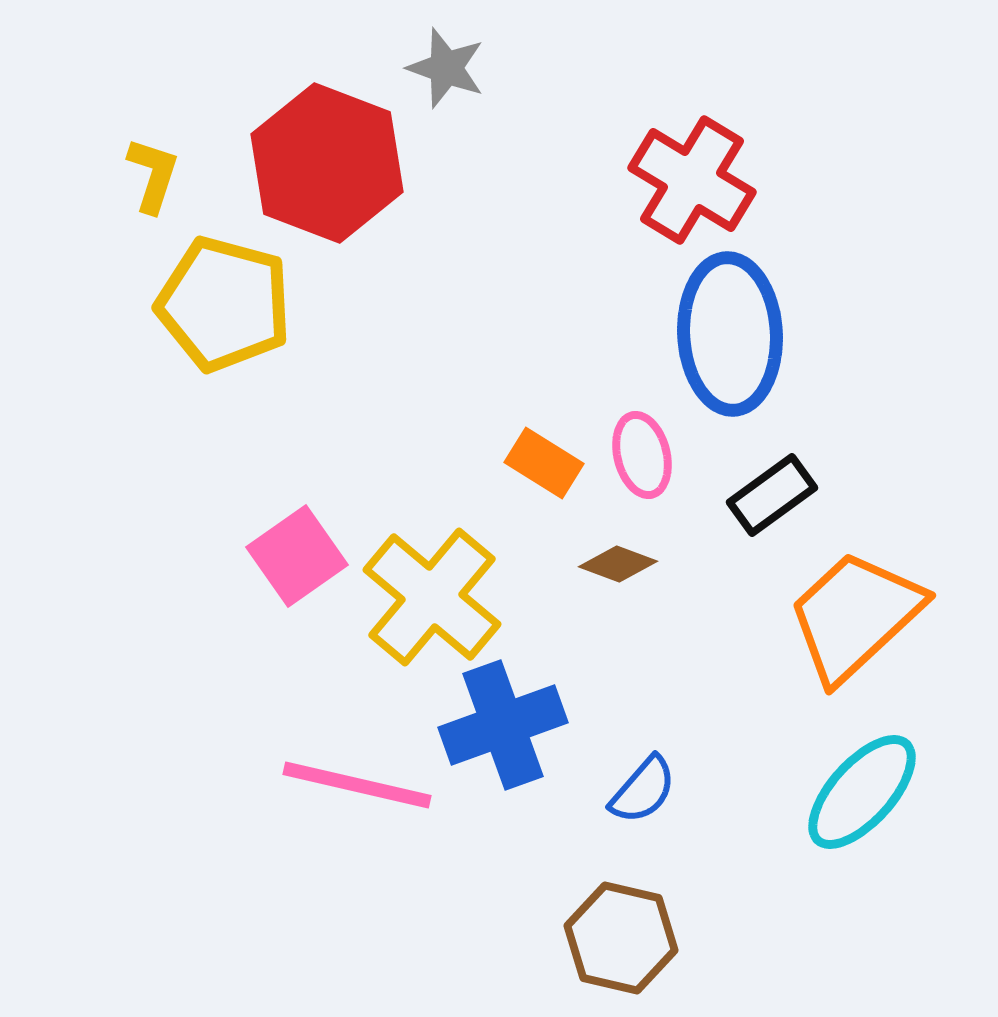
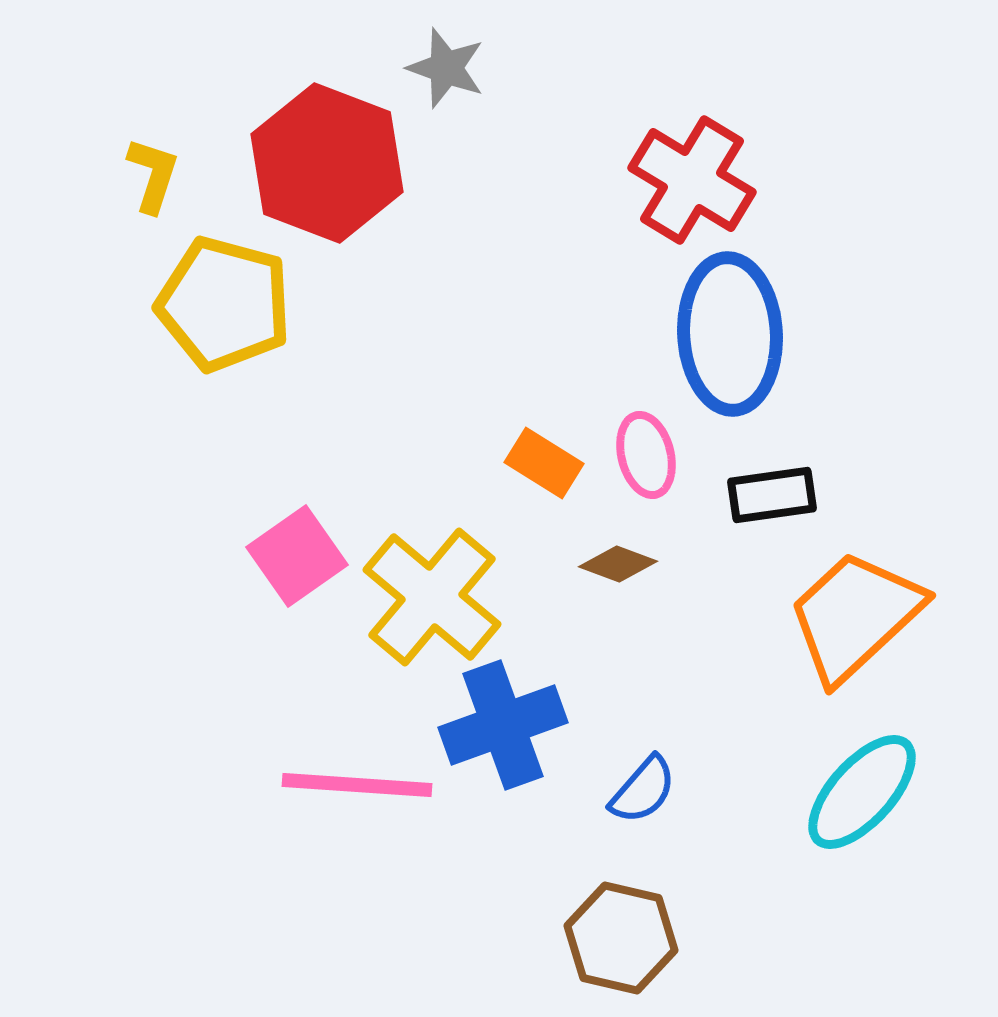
pink ellipse: moved 4 px right
black rectangle: rotated 28 degrees clockwise
pink line: rotated 9 degrees counterclockwise
